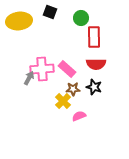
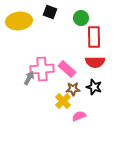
red semicircle: moved 1 px left, 2 px up
